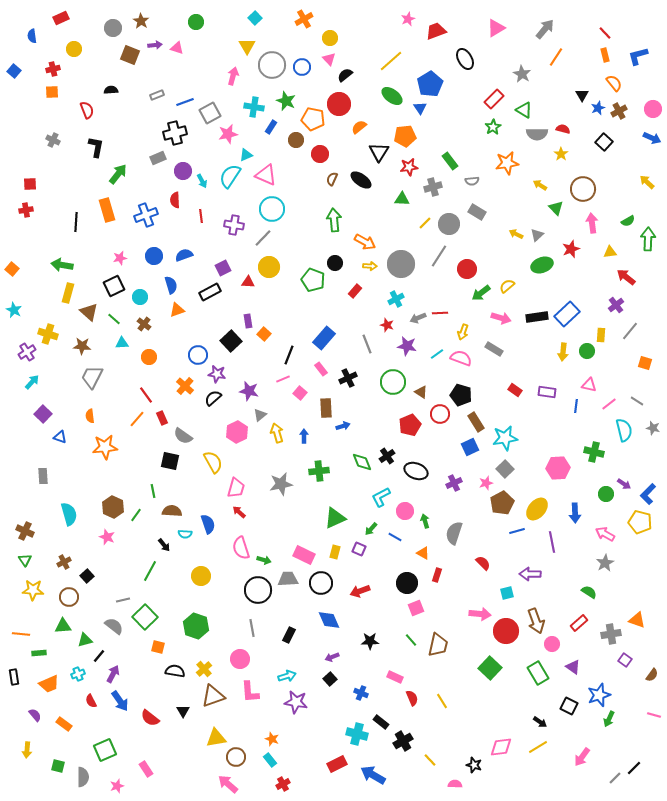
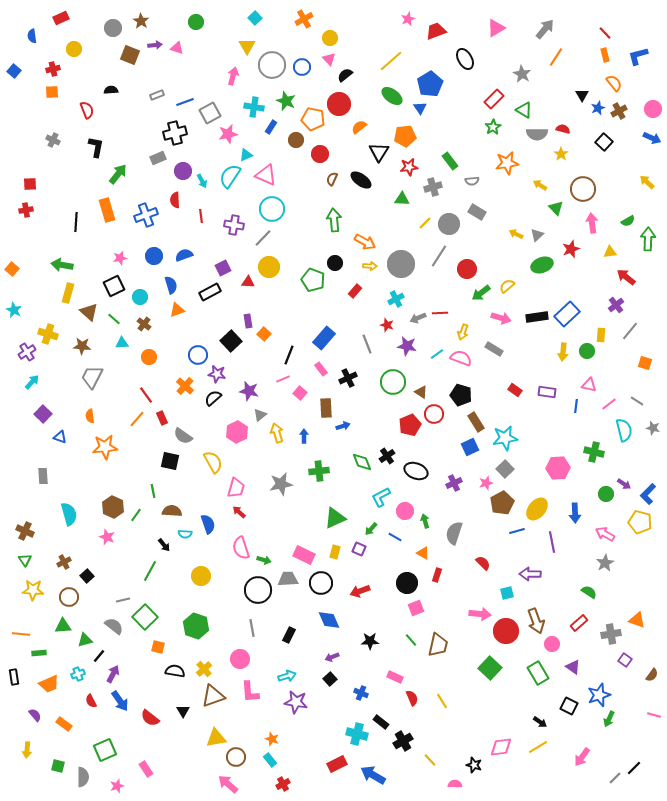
red circle at (440, 414): moved 6 px left
